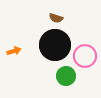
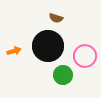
black circle: moved 7 px left, 1 px down
green circle: moved 3 px left, 1 px up
